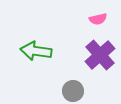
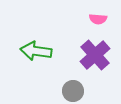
pink semicircle: rotated 18 degrees clockwise
purple cross: moved 5 px left
